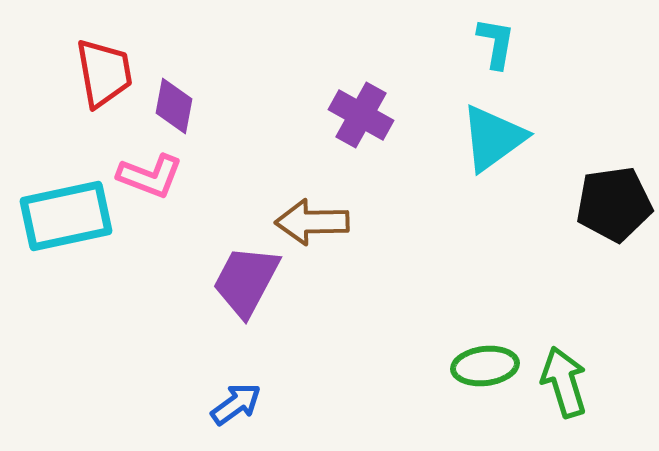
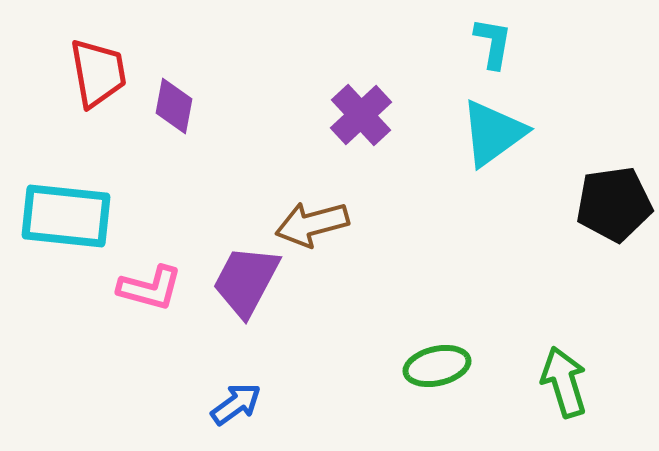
cyan L-shape: moved 3 px left
red trapezoid: moved 6 px left
purple cross: rotated 18 degrees clockwise
cyan triangle: moved 5 px up
pink L-shape: moved 112 px down; rotated 6 degrees counterclockwise
cyan rectangle: rotated 18 degrees clockwise
brown arrow: moved 2 px down; rotated 14 degrees counterclockwise
green ellipse: moved 48 px left; rotated 6 degrees counterclockwise
